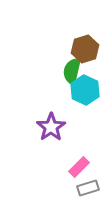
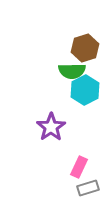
brown hexagon: moved 1 px up
green semicircle: rotated 104 degrees counterclockwise
cyan hexagon: rotated 8 degrees clockwise
pink rectangle: rotated 20 degrees counterclockwise
